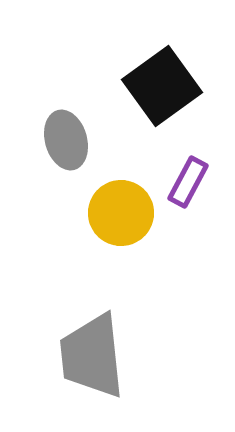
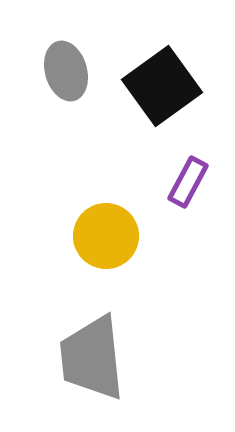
gray ellipse: moved 69 px up
yellow circle: moved 15 px left, 23 px down
gray trapezoid: moved 2 px down
